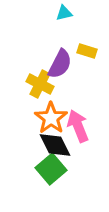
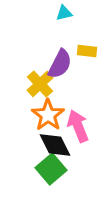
yellow rectangle: rotated 12 degrees counterclockwise
yellow cross: rotated 20 degrees clockwise
orange star: moved 3 px left, 3 px up
